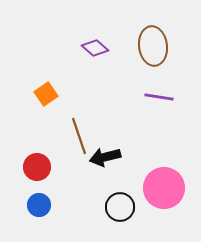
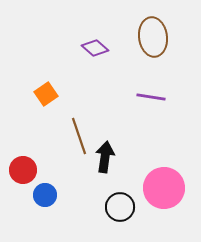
brown ellipse: moved 9 px up
purple line: moved 8 px left
black arrow: rotated 112 degrees clockwise
red circle: moved 14 px left, 3 px down
blue circle: moved 6 px right, 10 px up
